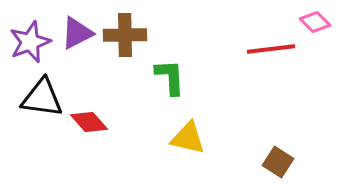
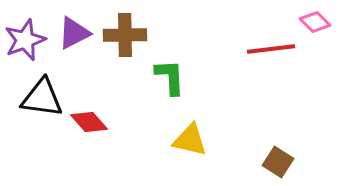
purple triangle: moved 3 px left
purple star: moved 5 px left, 2 px up
yellow triangle: moved 2 px right, 2 px down
